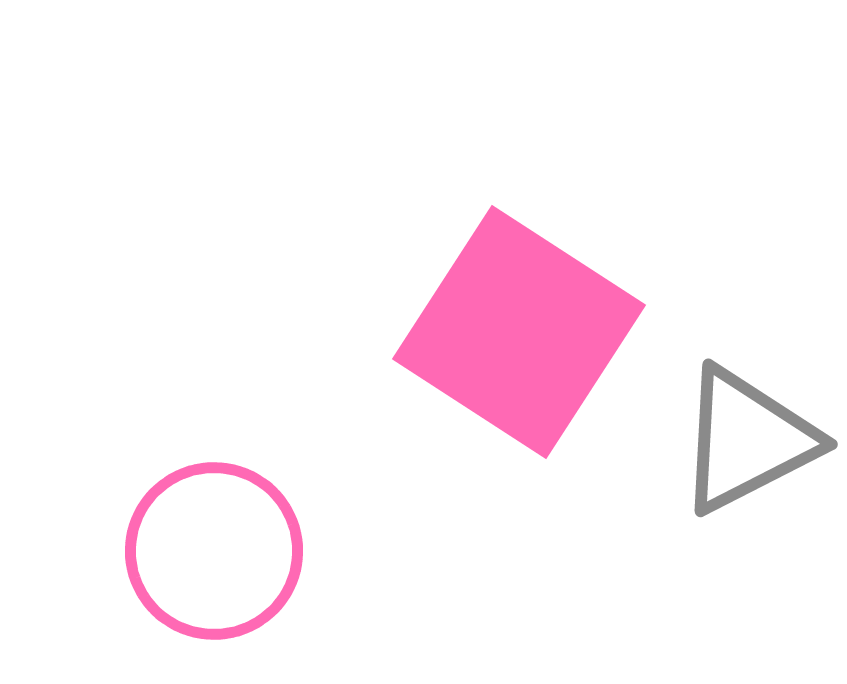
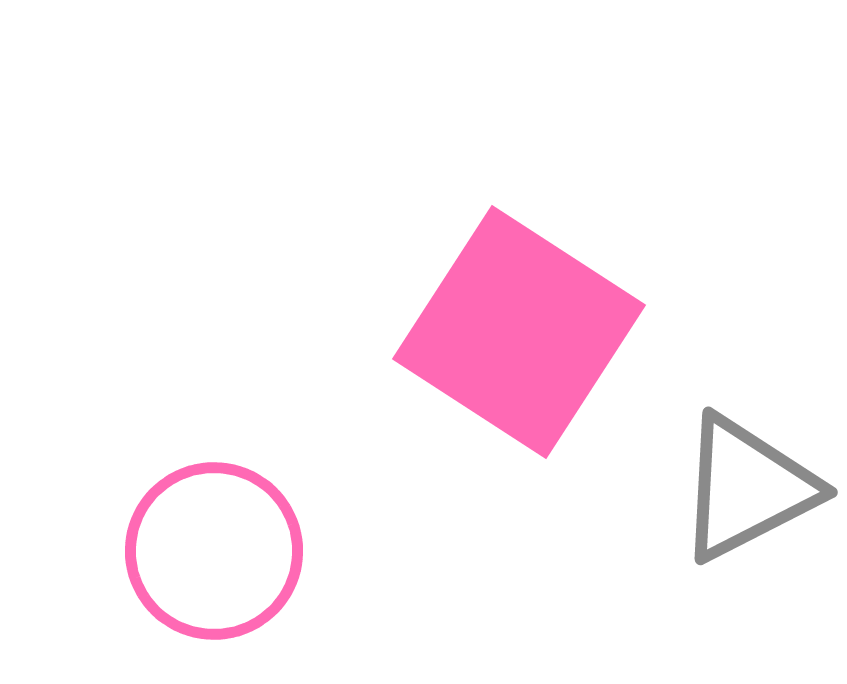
gray triangle: moved 48 px down
